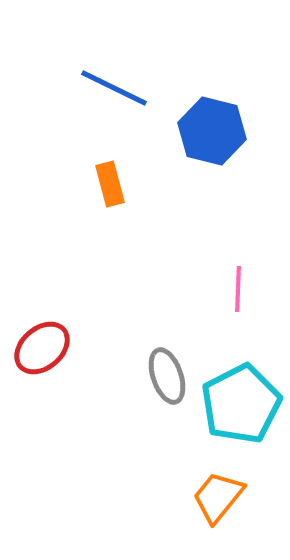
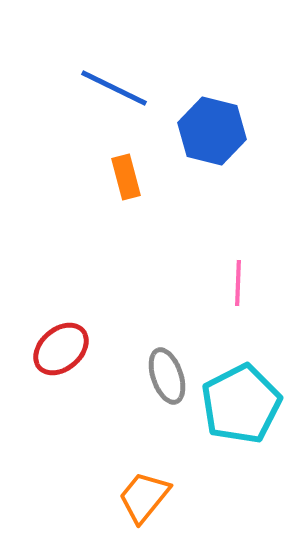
orange rectangle: moved 16 px right, 7 px up
pink line: moved 6 px up
red ellipse: moved 19 px right, 1 px down
orange trapezoid: moved 74 px left
